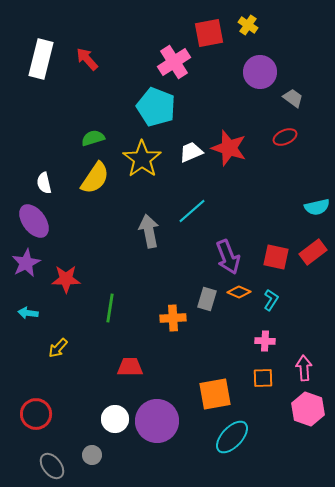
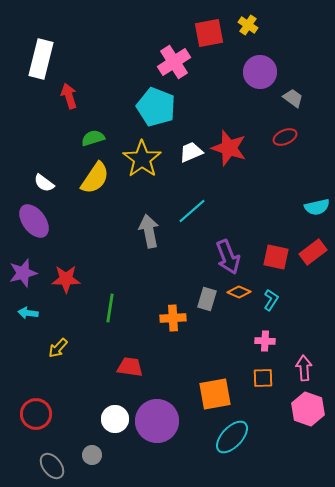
red arrow at (87, 59): moved 18 px left, 37 px down; rotated 25 degrees clockwise
white semicircle at (44, 183): rotated 40 degrees counterclockwise
purple star at (26, 263): moved 3 px left, 10 px down; rotated 12 degrees clockwise
red trapezoid at (130, 367): rotated 8 degrees clockwise
